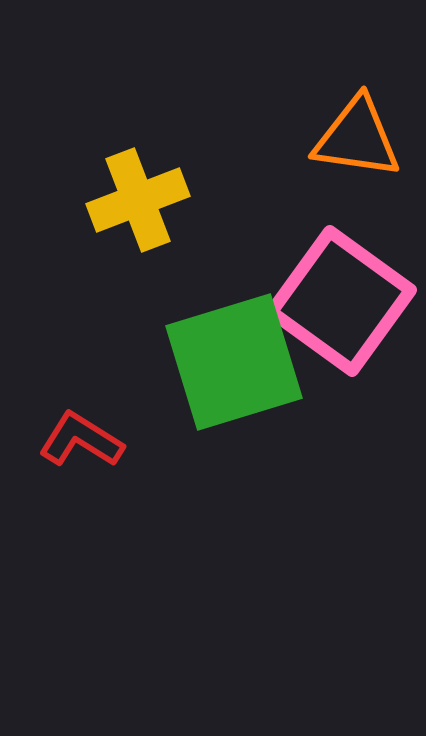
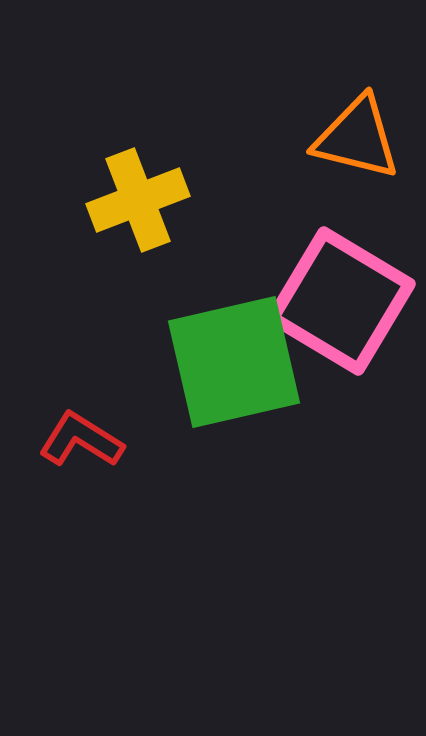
orange triangle: rotated 6 degrees clockwise
pink square: rotated 5 degrees counterclockwise
green square: rotated 4 degrees clockwise
